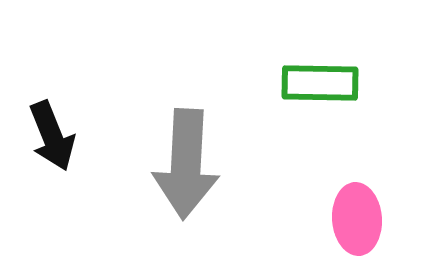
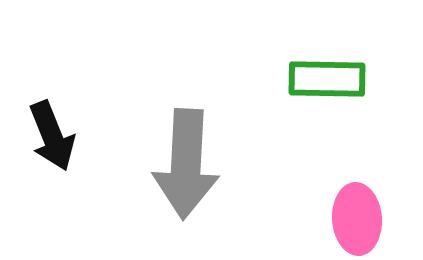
green rectangle: moved 7 px right, 4 px up
